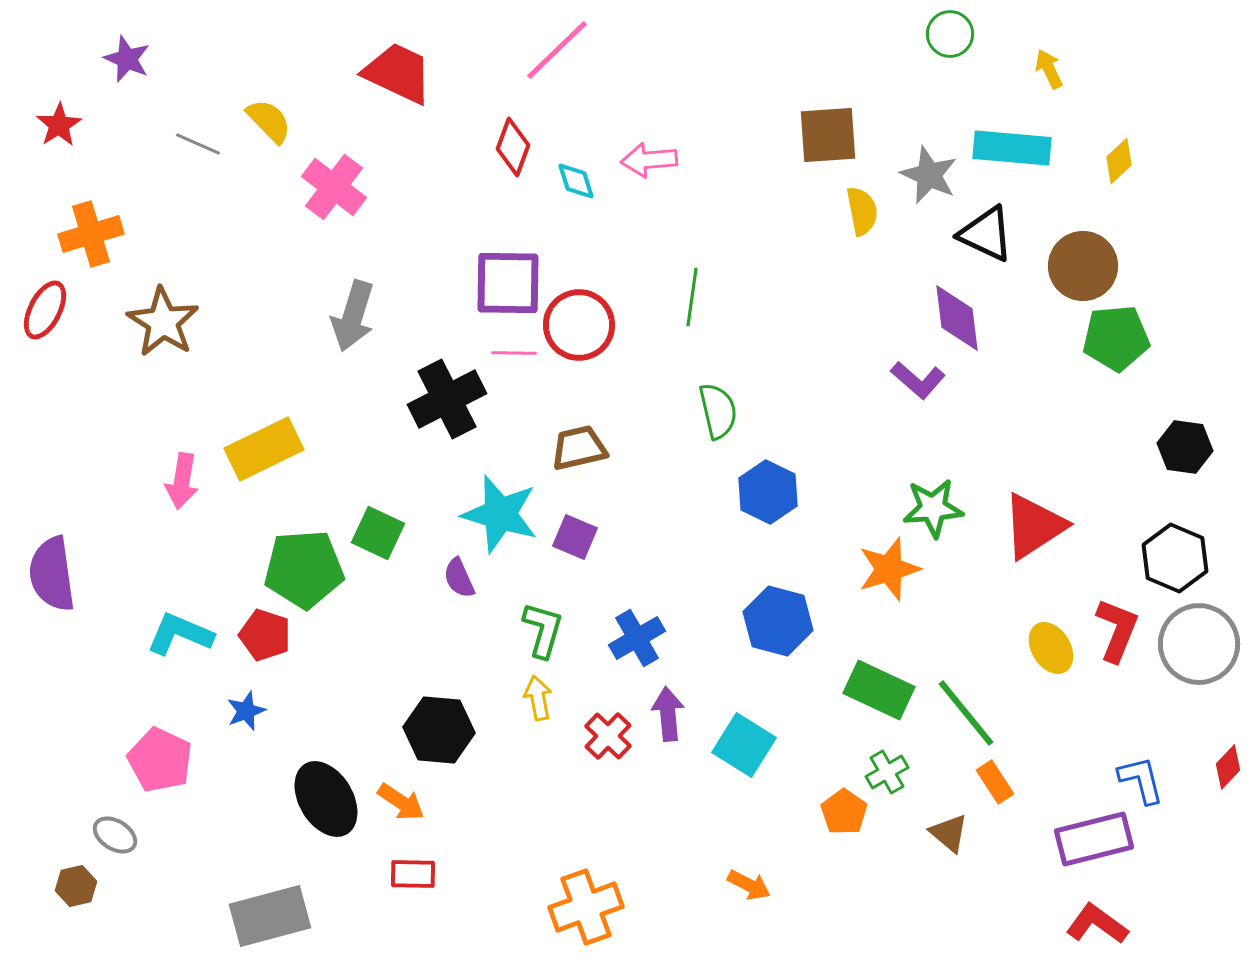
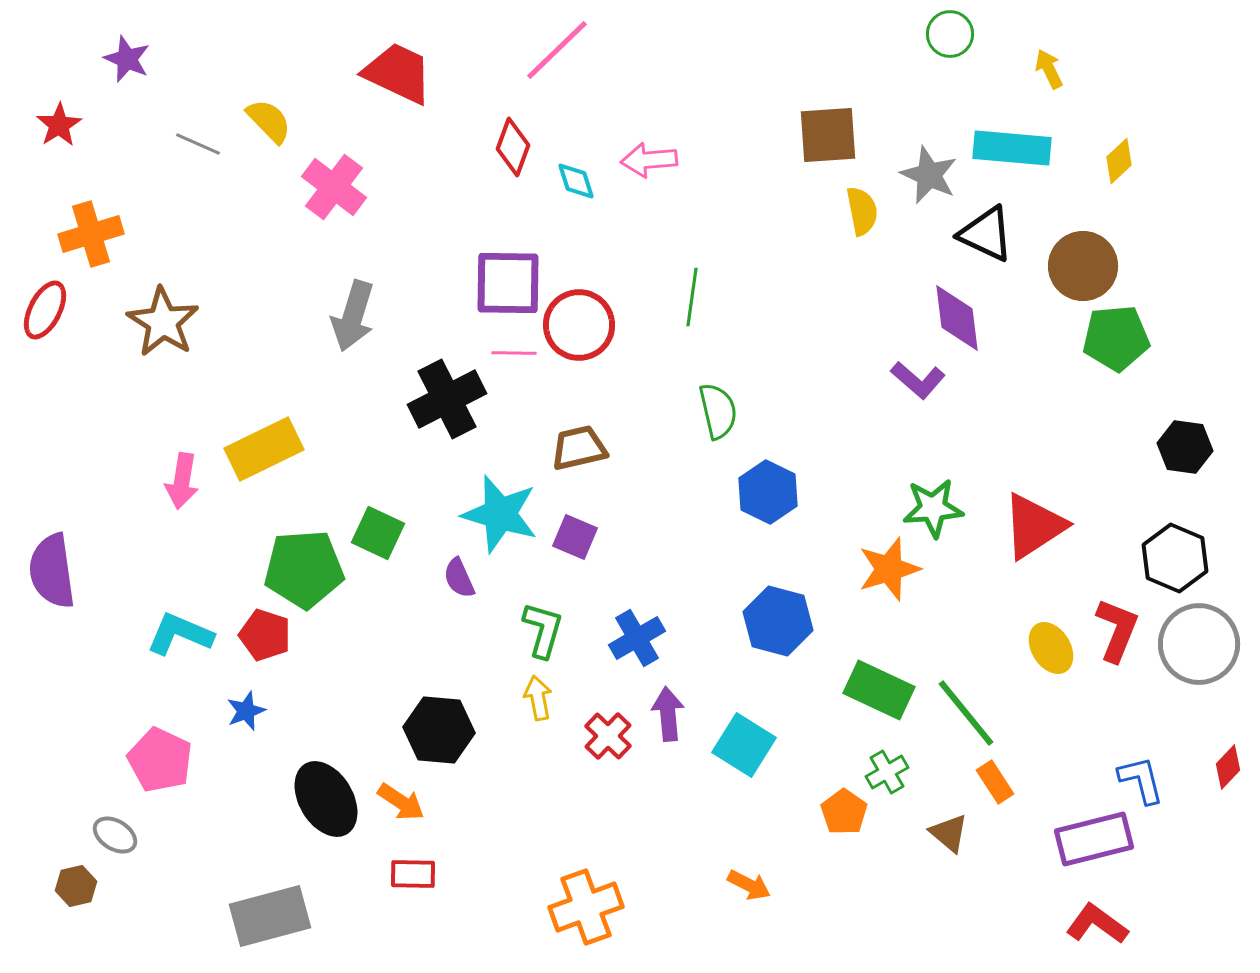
purple semicircle at (52, 574): moved 3 px up
